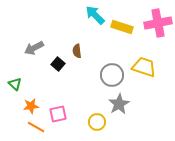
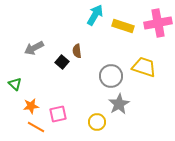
cyan arrow: rotated 75 degrees clockwise
yellow rectangle: moved 1 px right, 1 px up
black square: moved 4 px right, 2 px up
gray circle: moved 1 px left, 1 px down
